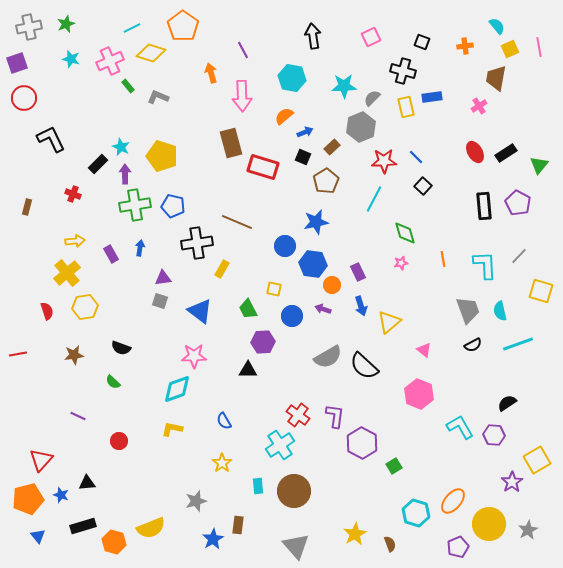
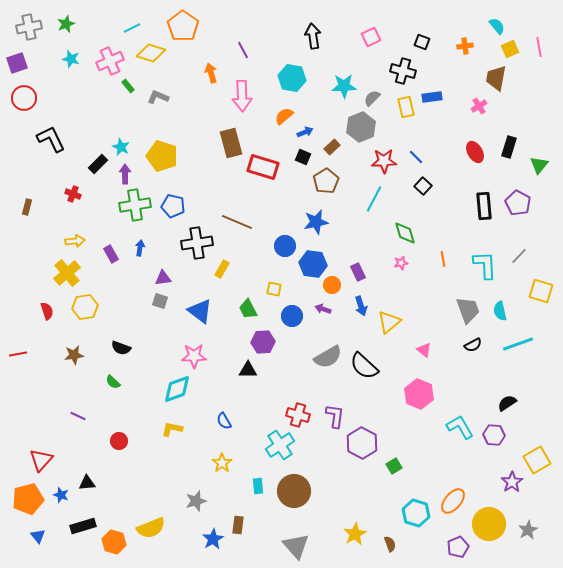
black rectangle at (506, 153): moved 3 px right, 6 px up; rotated 40 degrees counterclockwise
red cross at (298, 415): rotated 20 degrees counterclockwise
